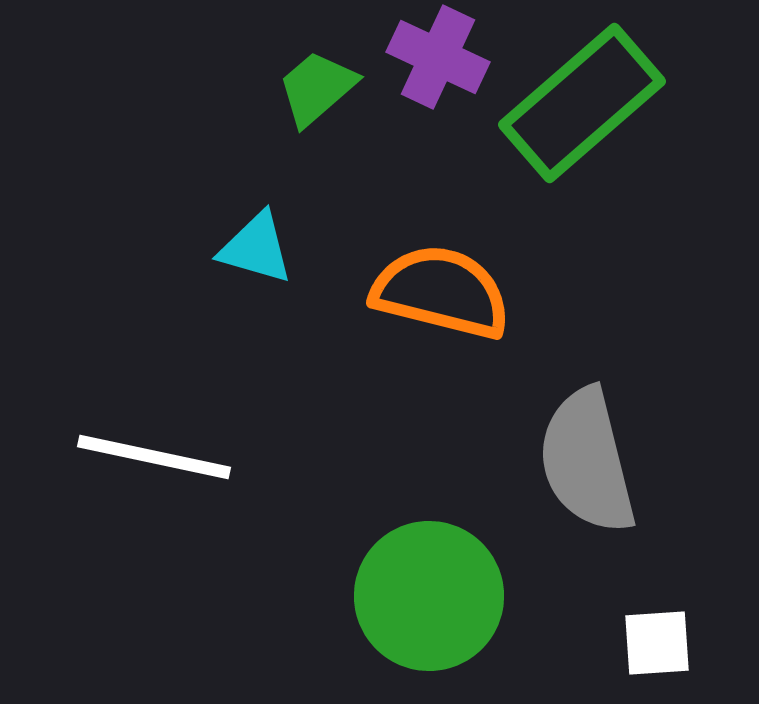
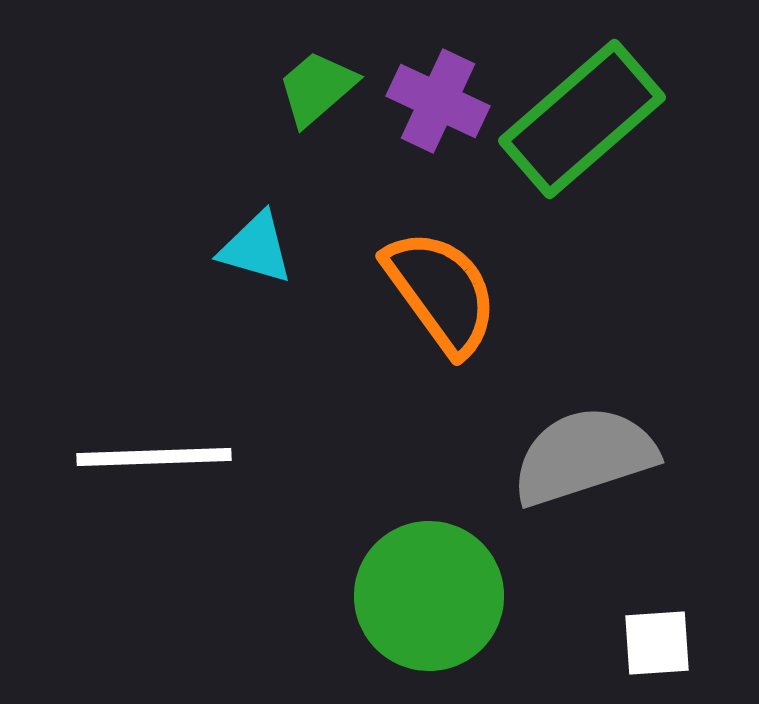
purple cross: moved 44 px down
green rectangle: moved 16 px down
orange semicircle: rotated 40 degrees clockwise
white line: rotated 14 degrees counterclockwise
gray semicircle: moved 3 px left, 5 px up; rotated 86 degrees clockwise
